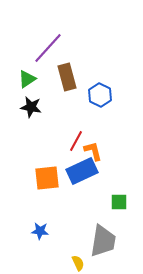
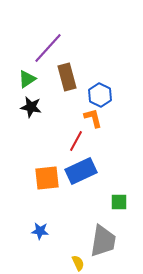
orange L-shape: moved 33 px up
blue rectangle: moved 1 px left
